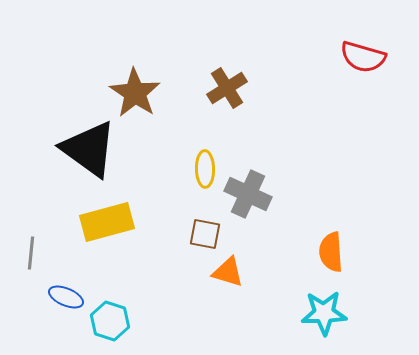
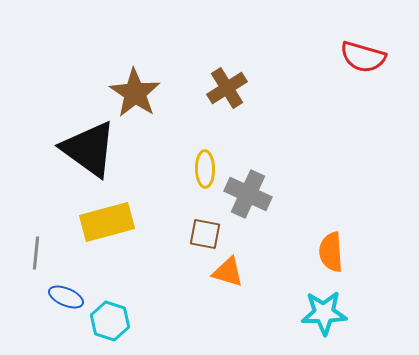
gray line: moved 5 px right
